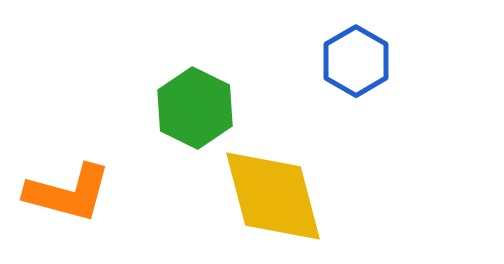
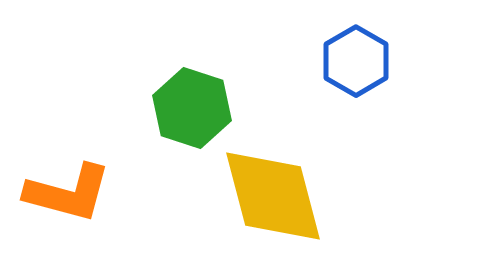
green hexagon: moved 3 px left; rotated 8 degrees counterclockwise
